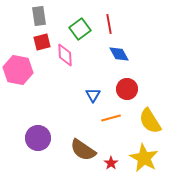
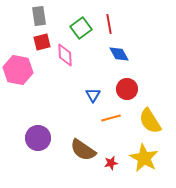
green square: moved 1 px right, 1 px up
red star: rotated 24 degrees clockwise
